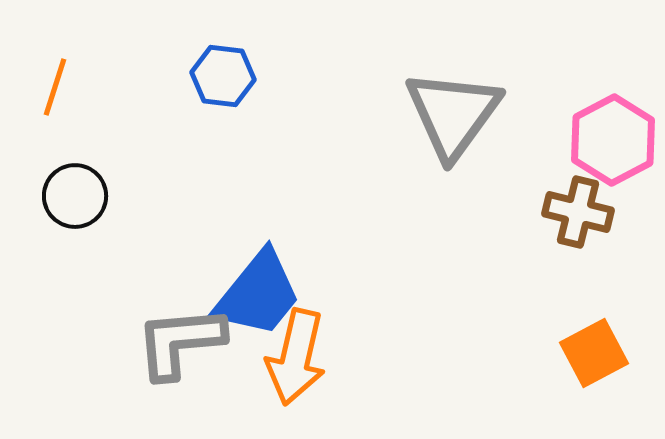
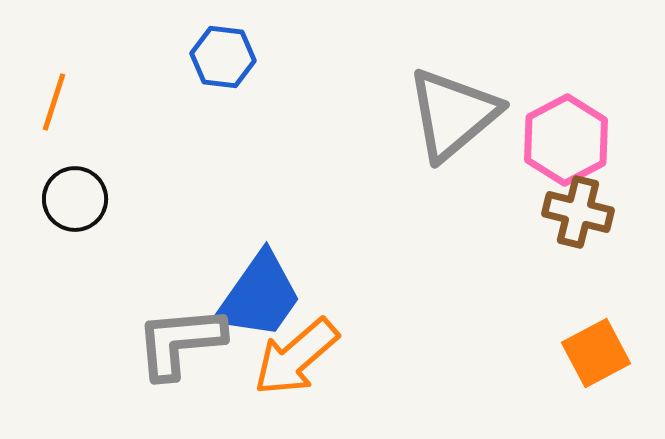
blue hexagon: moved 19 px up
orange line: moved 1 px left, 15 px down
gray triangle: rotated 14 degrees clockwise
pink hexagon: moved 47 px left
black circle: moved 3 px down
blue trapezoid: moved 1 px right, 2 px down; rotated 4 degrees counterclockwise
orange square: moved 2 px right
orange arrow: rotated 36 degrees clockwise
